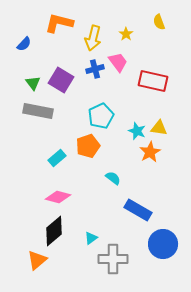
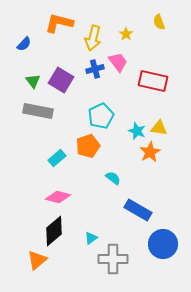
green triangle: moved 2 px up
